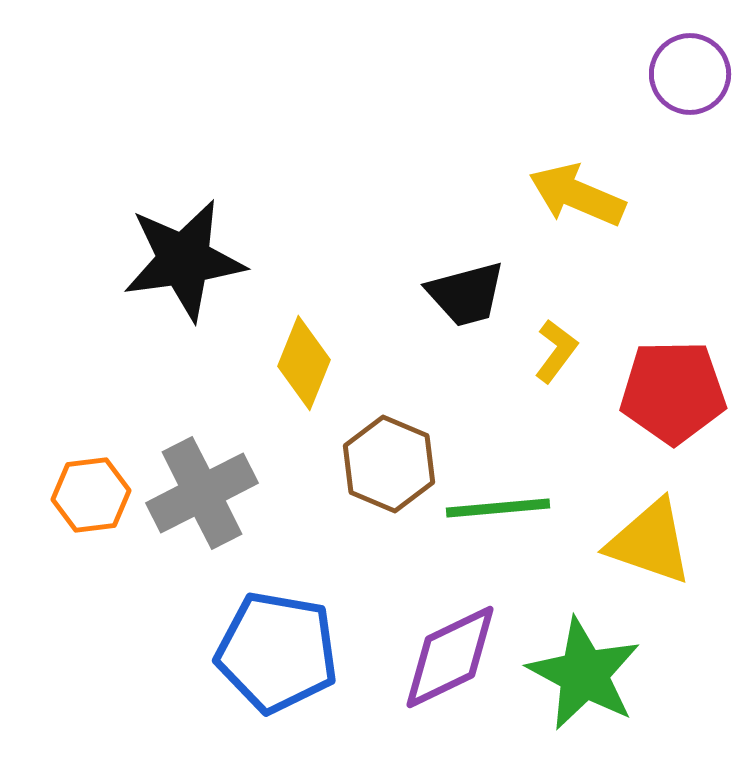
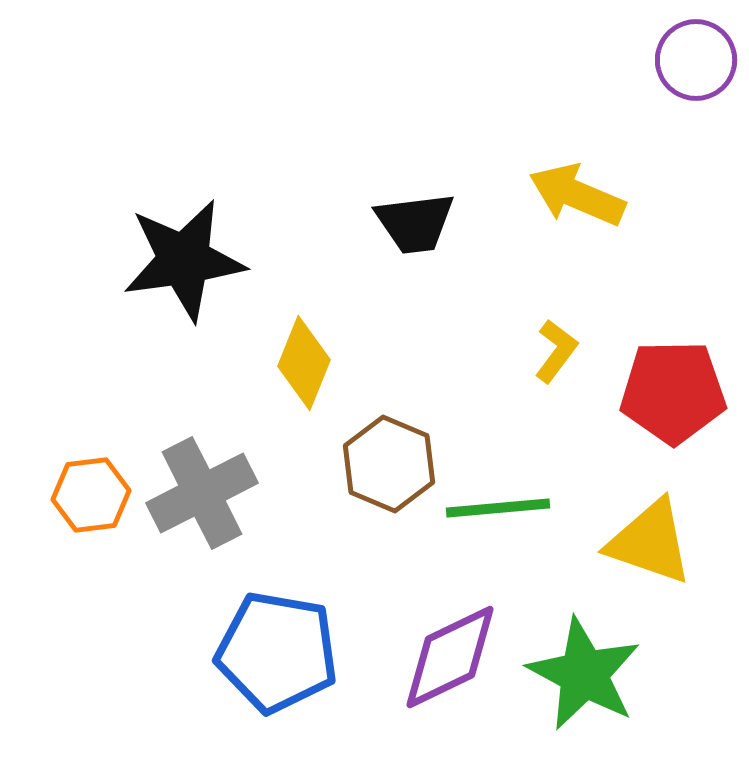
purple circle: moved 6 px right, 14 px up
black trapezoid: moved 51 px left, 71 px up; rotated 8 degrees clockwise
